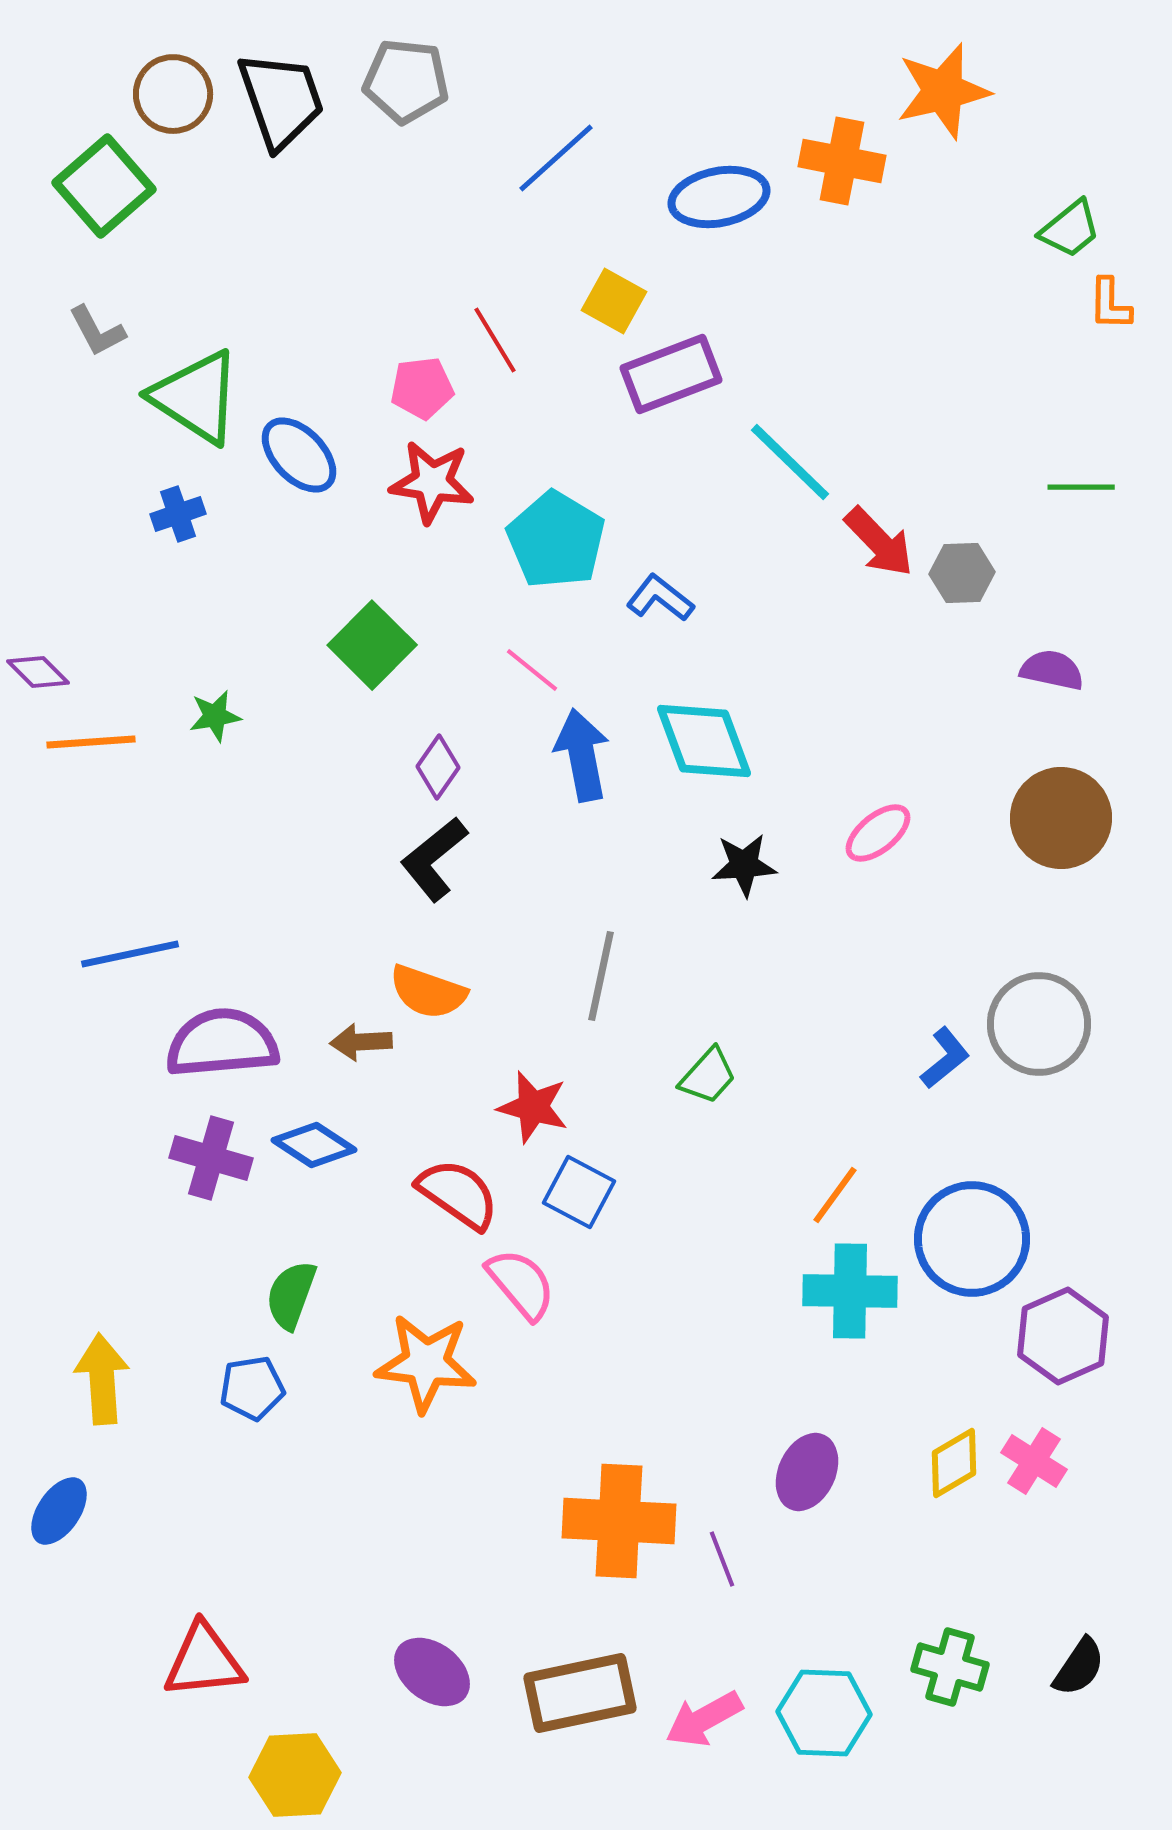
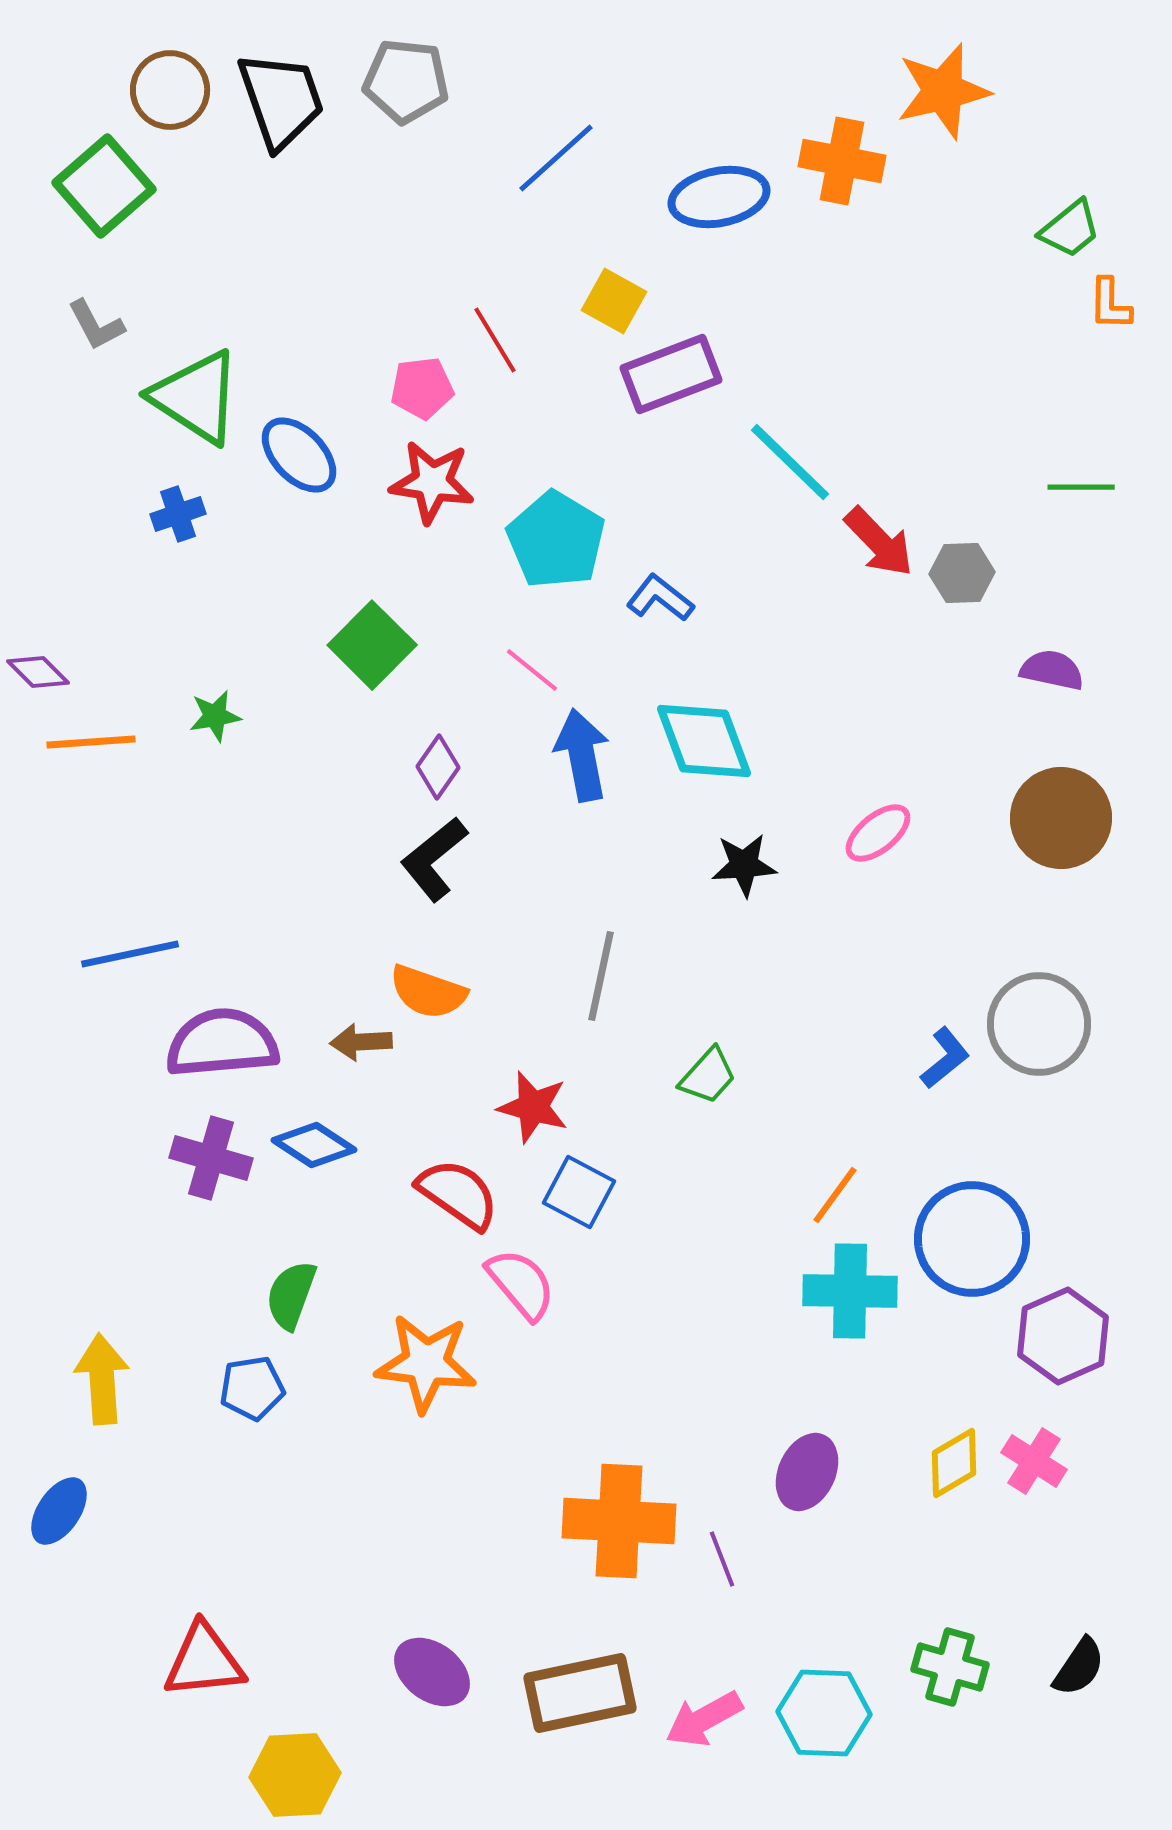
brown circle at (173, 94): moved 3 px left, 4 px up
gray L-shape at (97, 331): moved 1 px left, 6 px up
